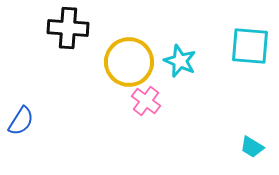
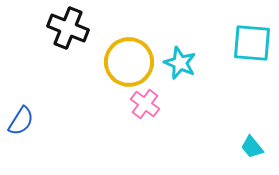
black cross: rotated 18 degrees clockwise
cyan square: moved 2 px right, 3 px up
cyan star: moved 2 px down
pink cross: moved 1 px left, 3 px down
cyan trapezoid: rotated 20 degrees clockwise
